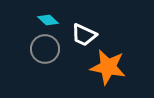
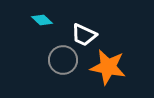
cyan diamond: moved 6 px left
gray circle: moved 18 px right, 11 px down
